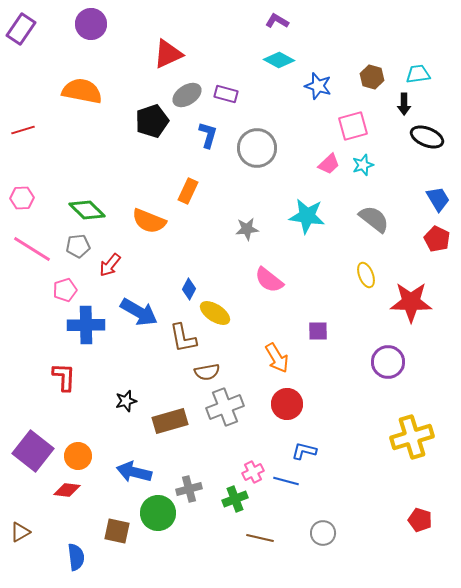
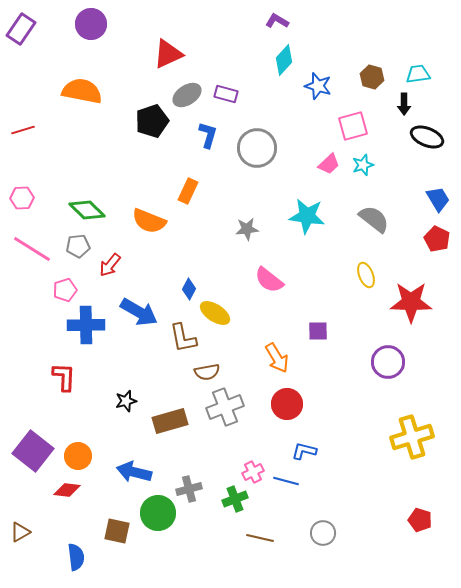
cyan diamond at (279, 60): moved 5 px right; rotated 76 degrees counterclockwise
